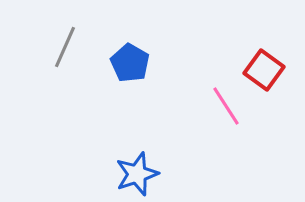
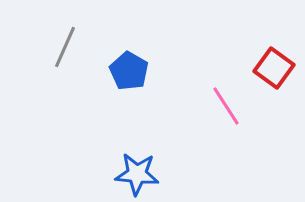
blue pentagon: moved 1 px left, 8 px down
red square: moved 10 px right, 2 px up
blue star: rotated 24 degrees clockwise
